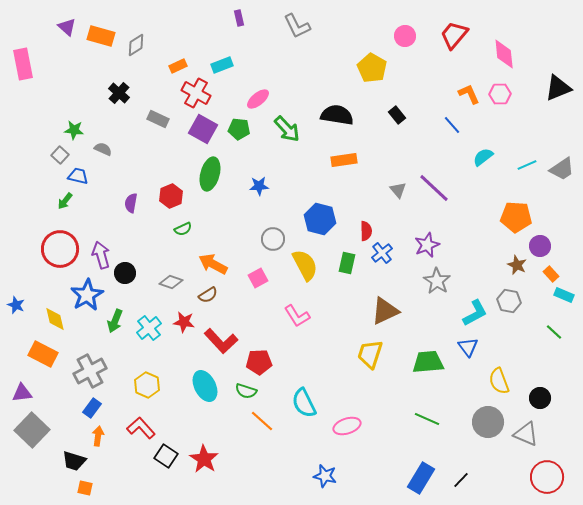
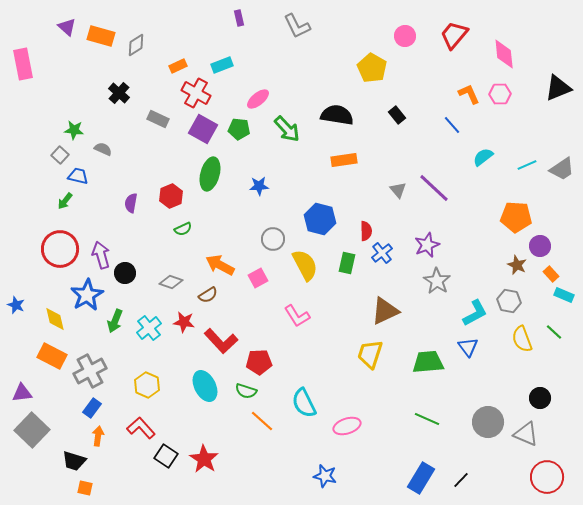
orange arrow at (213, 264): moved 7 px right, 1 px down
orange rectangle at (43, 354): moved 9 px right, 2 px down
yellow semicircle at (499, 381): moved 23 px right, 42 px up
